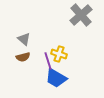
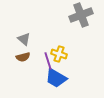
gray cross: rotated 20 degrees clockwise
